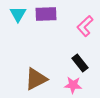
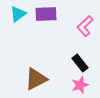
cyan triangle: rotated 24 degrees clockwise
pink star: moved 7 px right; rotated 24 degrees counterclockwise
